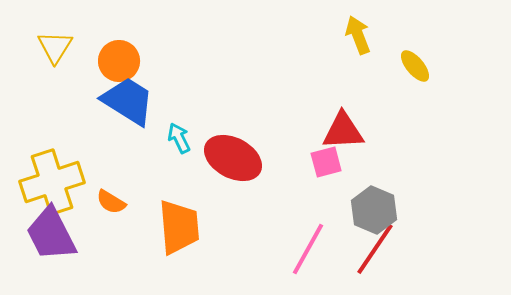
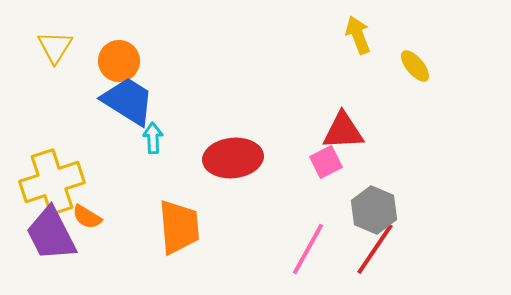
cyan arrow: moved 26 px left; rotated 24 degrees clockwise
red ellipse: rotated 34 degrees counterclockwise
pink square: rotated 12 degrees counterclockwise
orange semicircle: moved 24 px left, 15 px down
